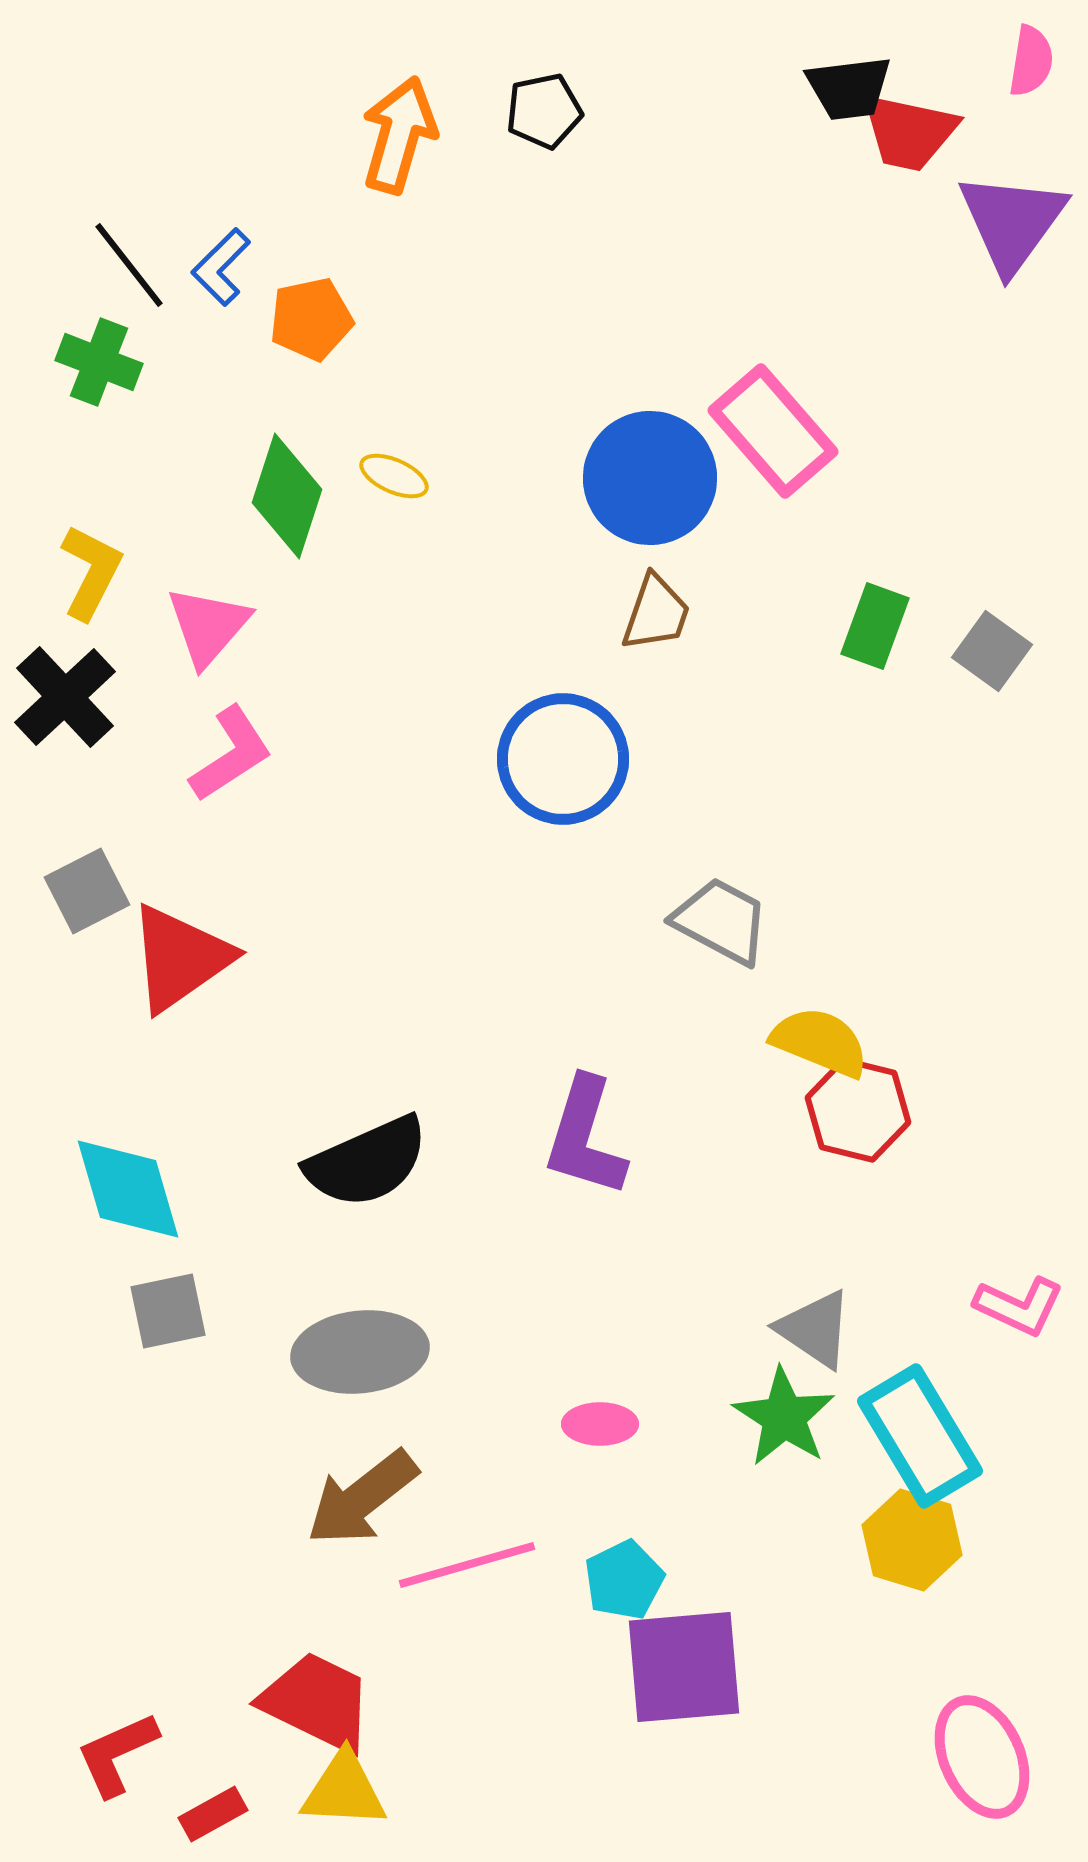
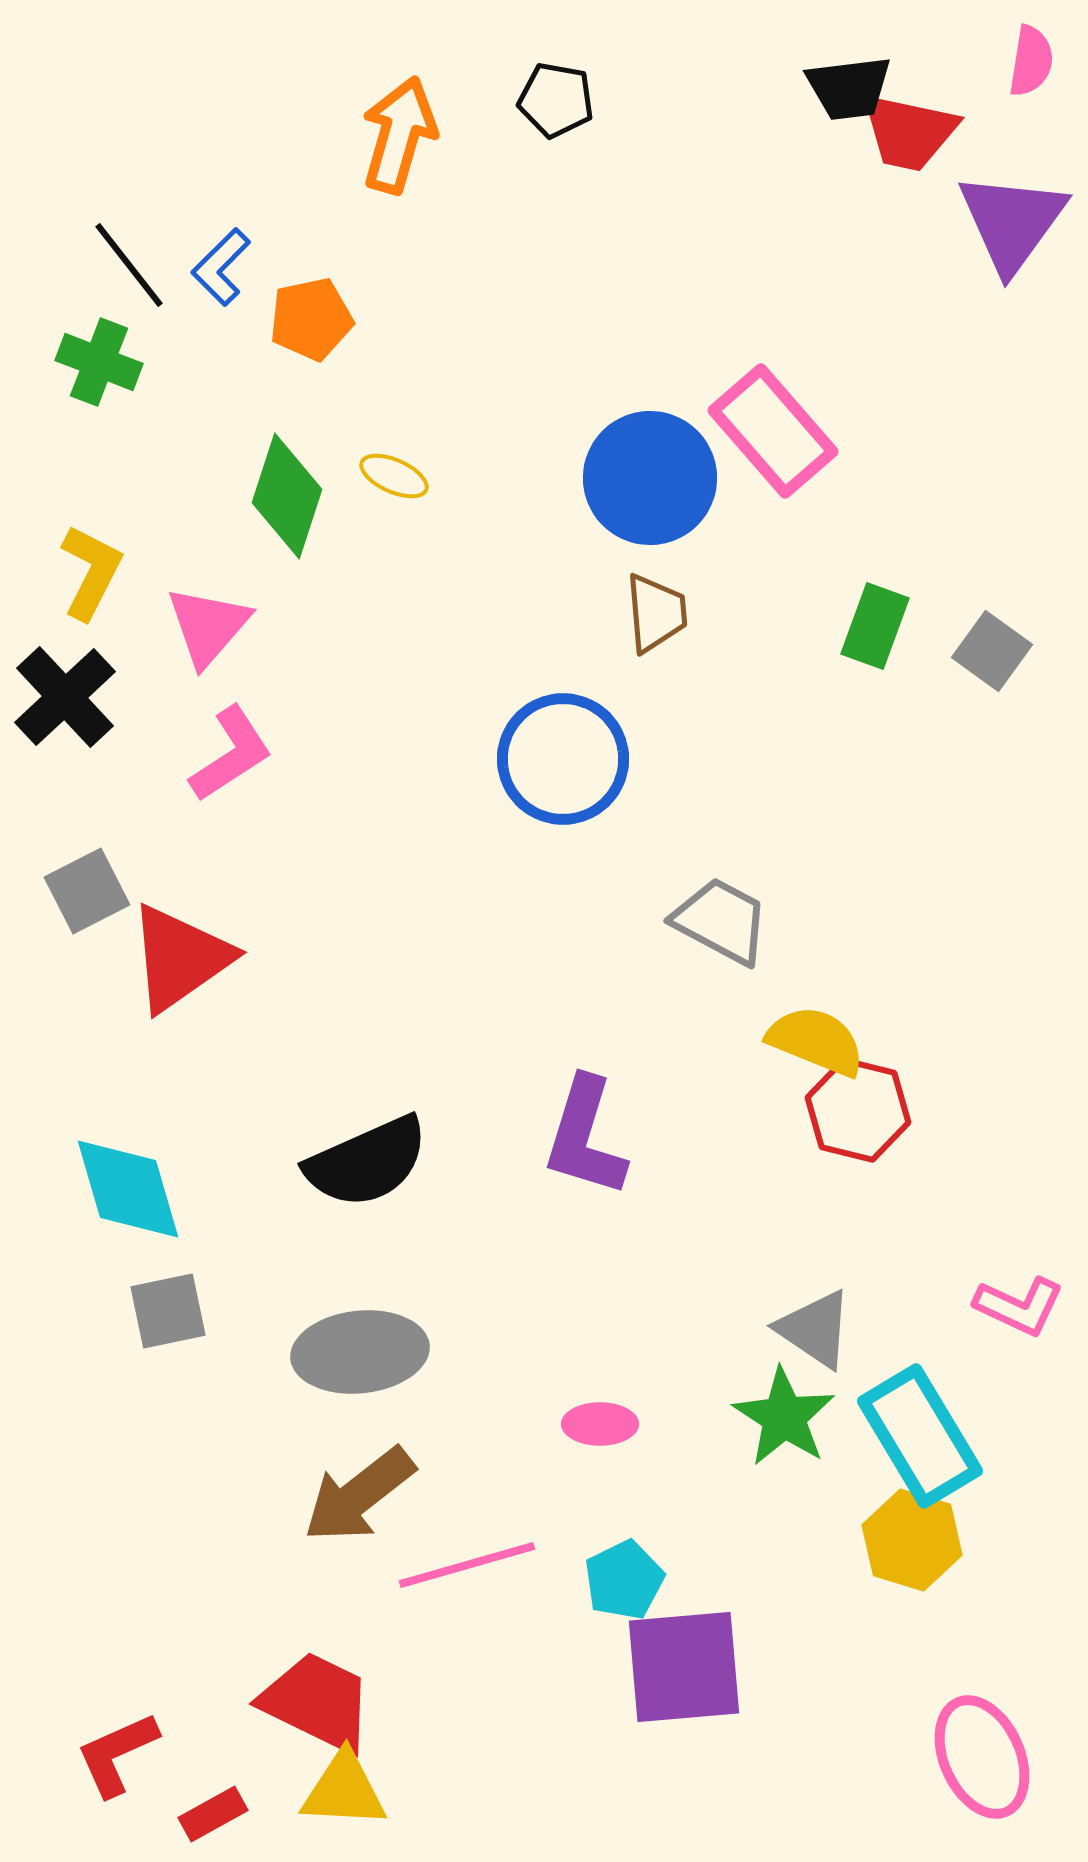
black pentagon at (544, 111): moved 12 px right, 11 px up; rotated 22 degrees clockwise
brown trapezoid at (656, 613): rotated 24 degrees counterclockwise
yellow semicircle at (820, 1042): moved 4 px left, 1 px up
brown arrow at (362, 1498): moved 3 px left, 3 px up
